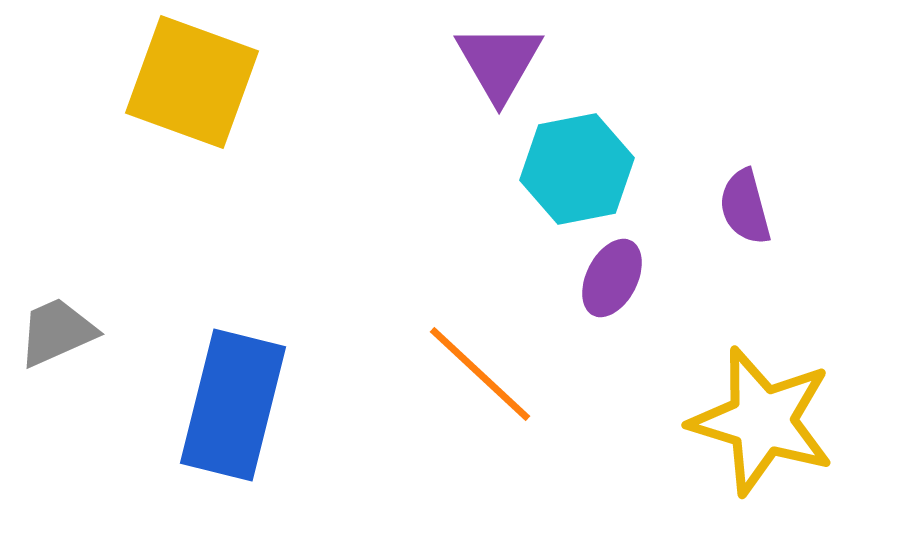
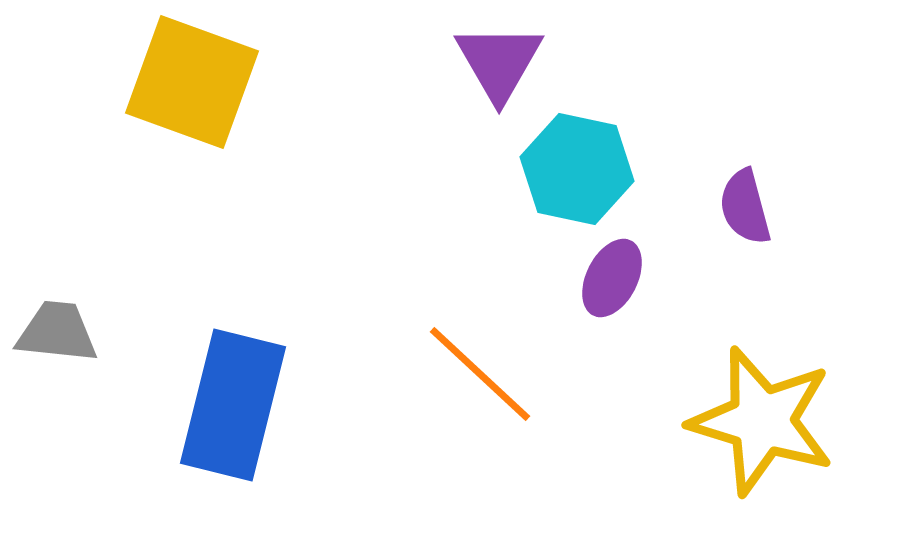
cyan hexagon: rotated 23 degrees clockwise
gray trapezoid: rotated 30 degrees clockwise
